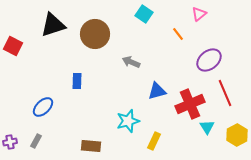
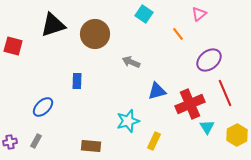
red square: rotated 12 degrees counterclockwise
